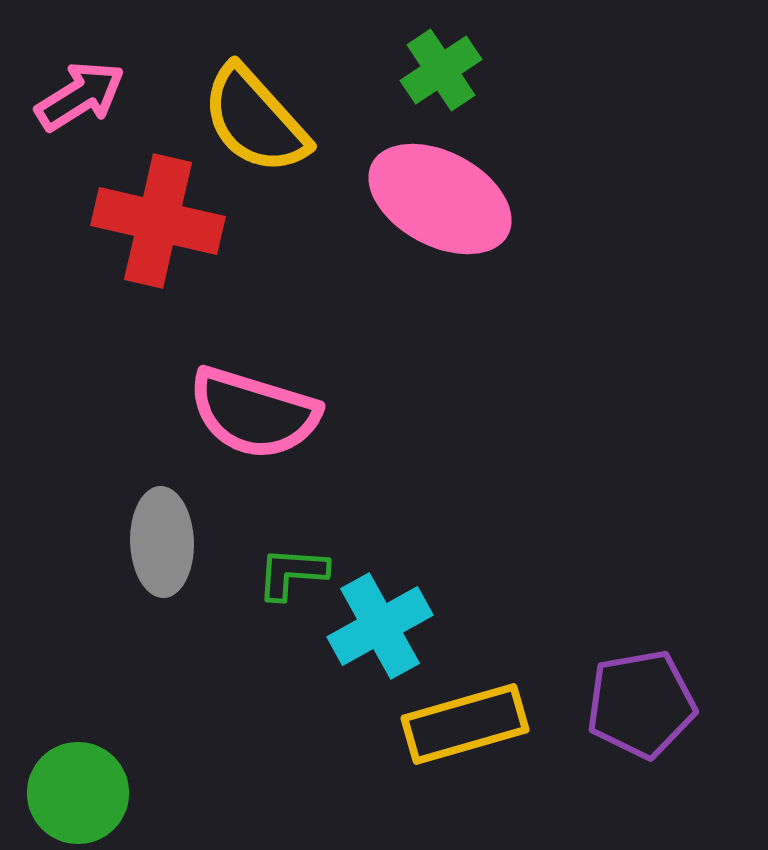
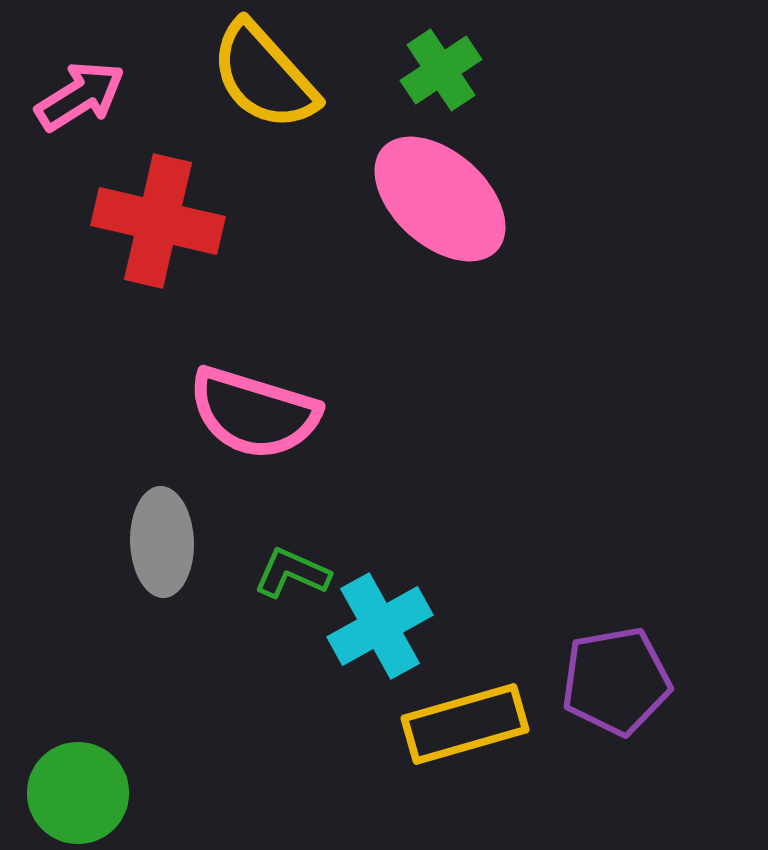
yellow semicircle: moved 9 px right, 44 px up
pink ellipse: rotated 14 degrees clockwise
green L-shape: rotated 20 degrees clockwise
purple pentagon: moved 25 px left, 23 px up
